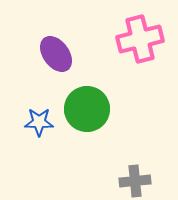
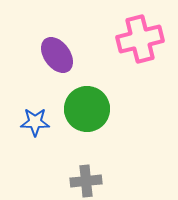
purple ellipse: moved 1 px right, 1 px down
blue star: moved 4 px left
gray cross: moved 49 px left
